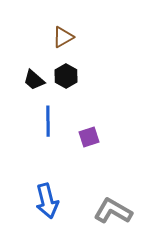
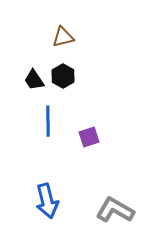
brown triangle: rotated 15 degrees clockwise
black hexagon: moved 3 px left
black trapezoid: rotated 15 degrees clockwise
gray L-shape: moved 2 px right, 1 px up
